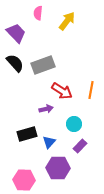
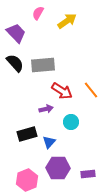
pink semicircle: rotated 24 degrees clockwise
yellow arrow: rotated 18 degrees clockwise
gray rectangle: rotated 15 degrees clockwise
orange line: rotated 48 degrees counterclockwise
cyan circle: moved 3 px left, 2 px up
purple rectangle: moved 8 px right, 28 px down; rotated 40 degrees clockwise
pink hexagon: moved 3 px right; rotated 25 degrees counterclockwise
